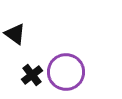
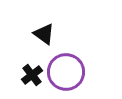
black triangle: moved 29 px right
